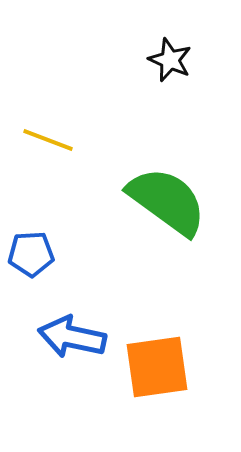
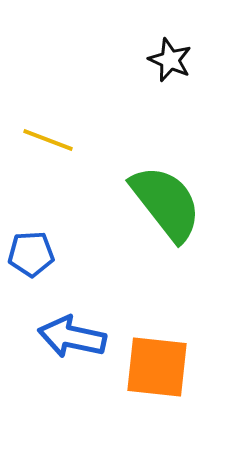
green semicircle: moved 1 px left, 2 px down; rotated 16 degrees clockwise
orange square: rotated 14 degrees clockwise
